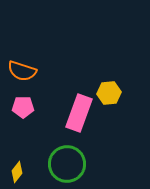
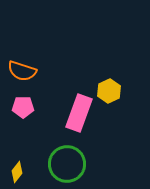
yellow hexagon: moved 2 px up; rotated 20 degrees counterclockwise
